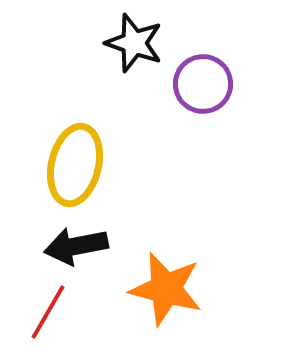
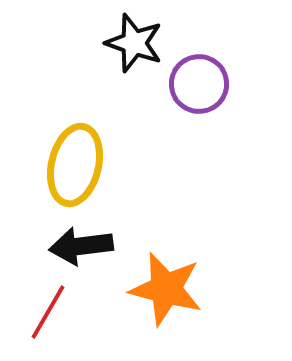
purple circle: moved 4 px left
black arrow: moved 5 px right; rotated 4 degrees clockwise
